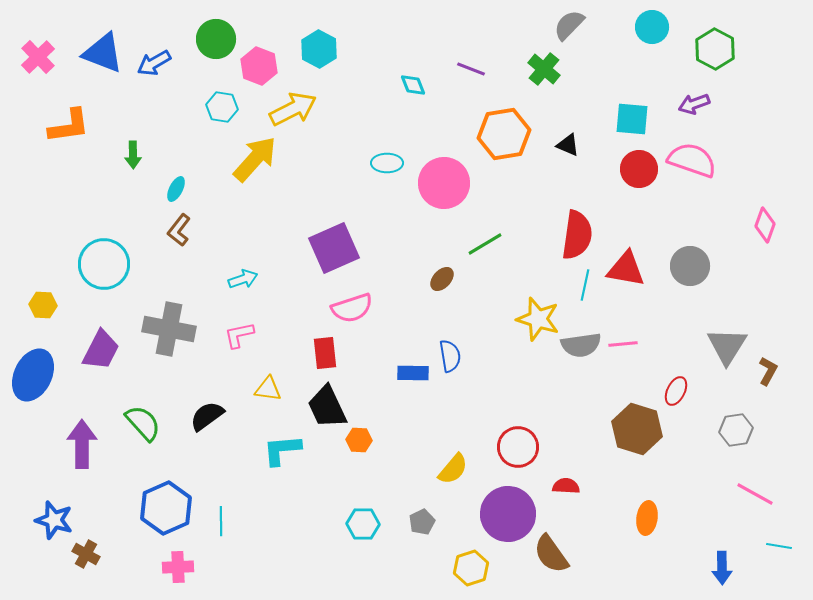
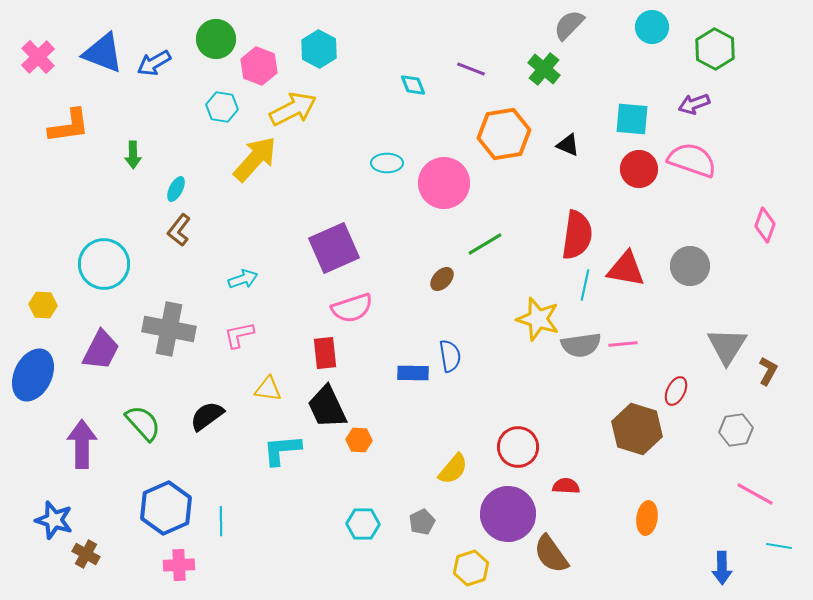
pink cross at (178, 567): moved 1 px right, 2 px up
